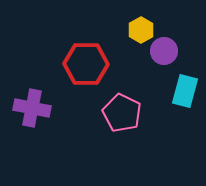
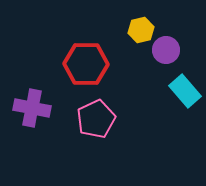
yellow hexagon: rotated 15 degrees clockwise
purple circle: moved 2 px right, 1 px up
cyan rectangle: rotated 56 degrees counterclockwise
pink pentagon: moved 26 px left, 6 px down; rotated 21 degrees clockwise
